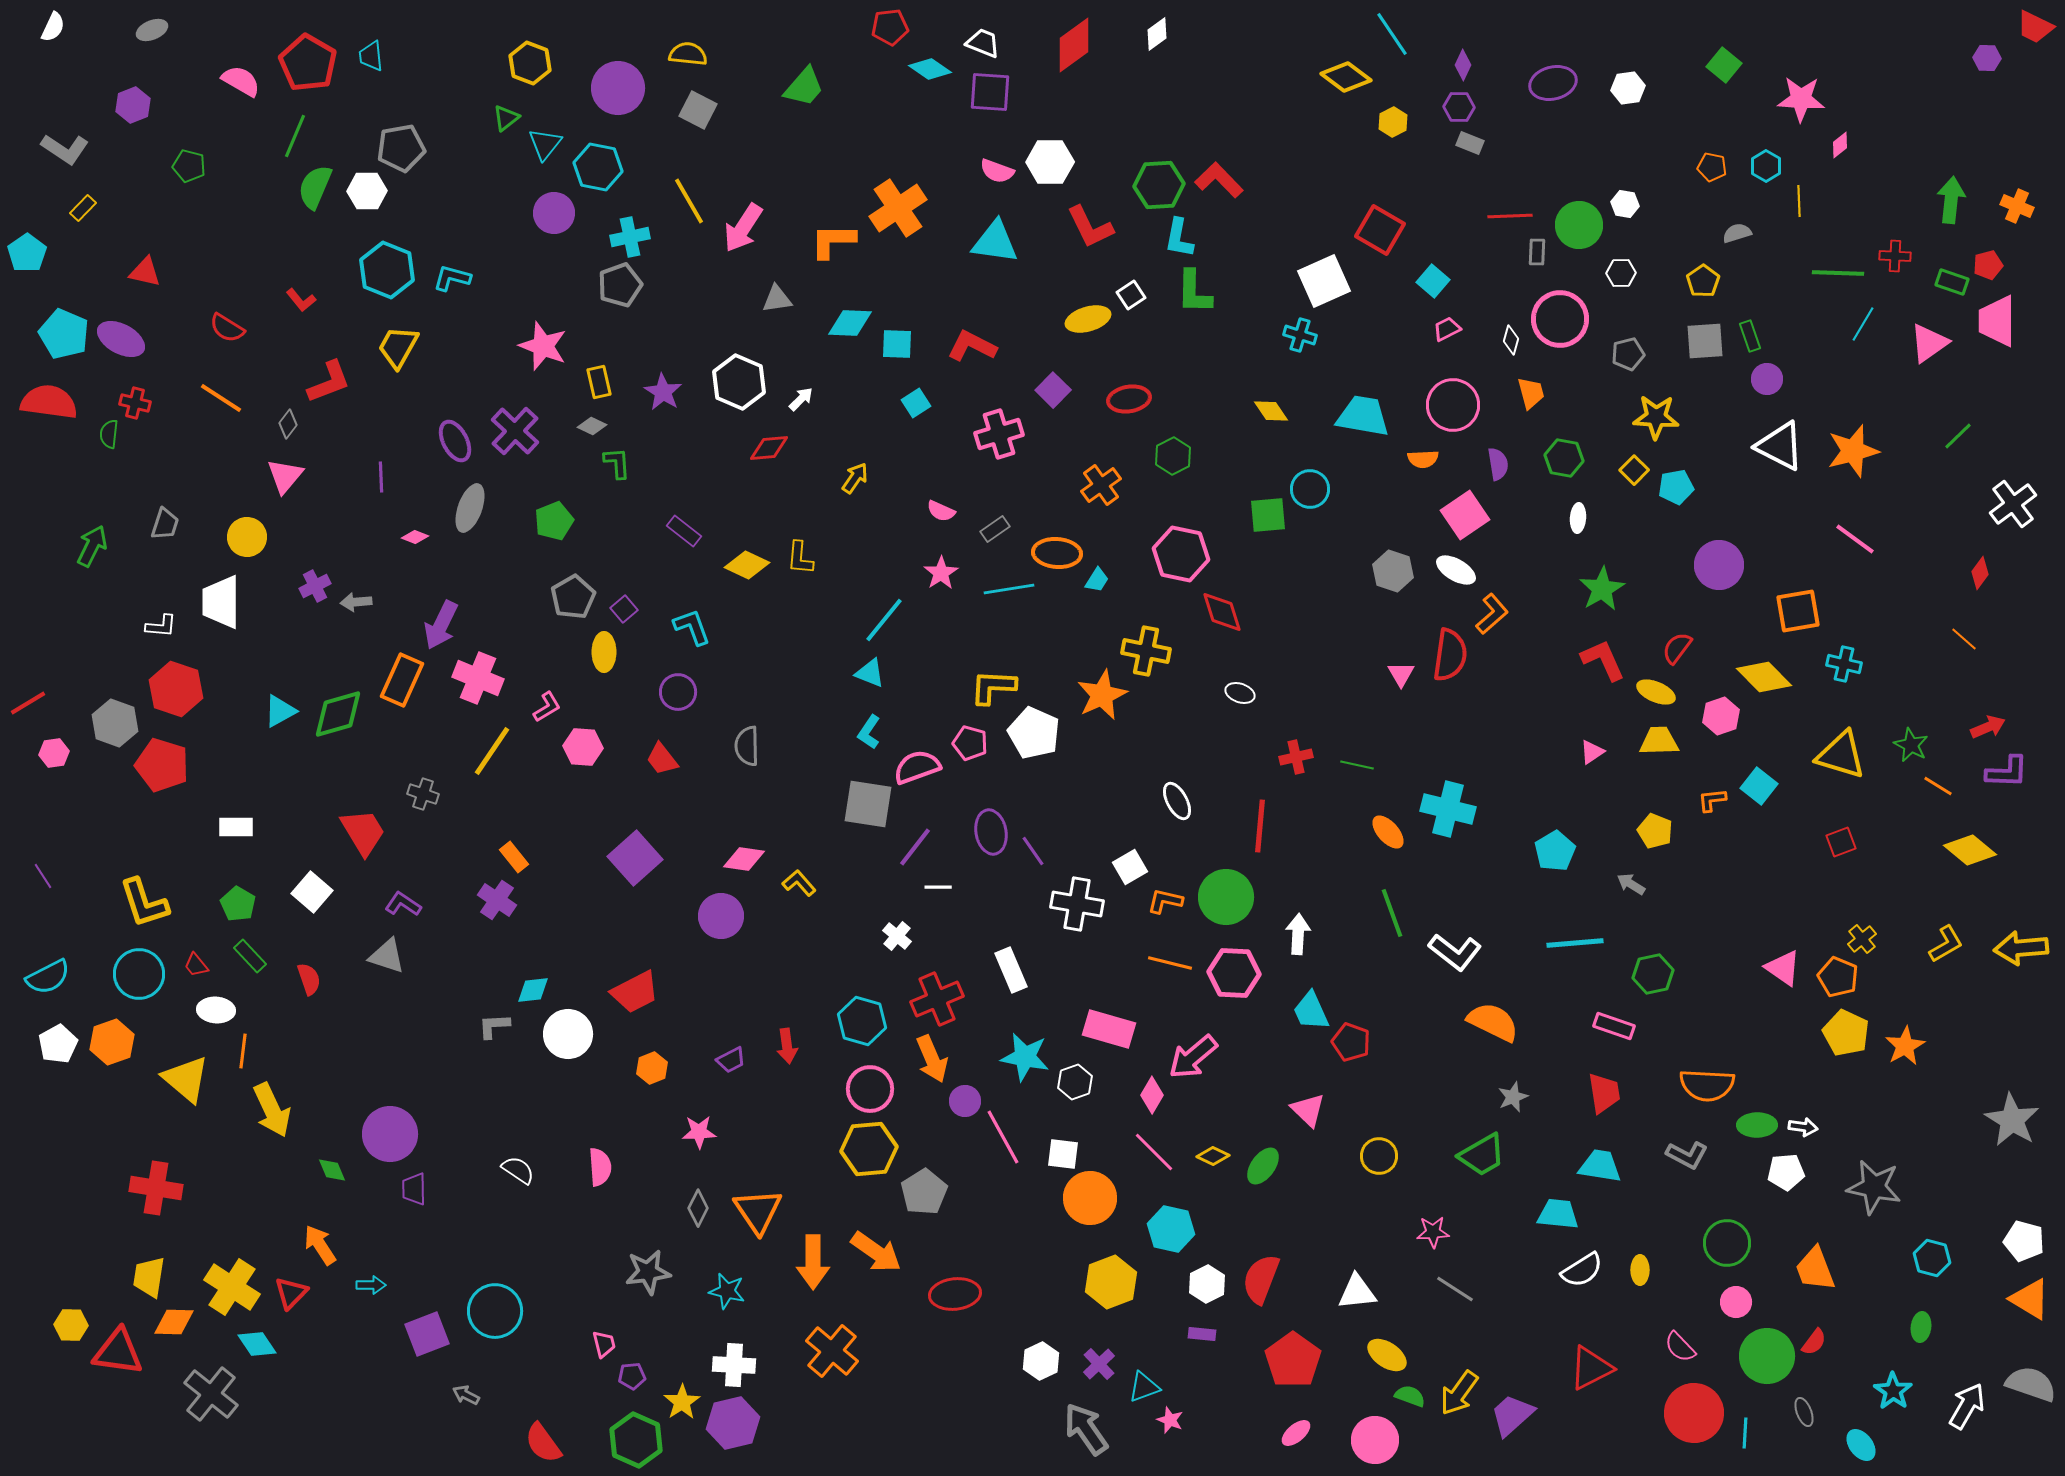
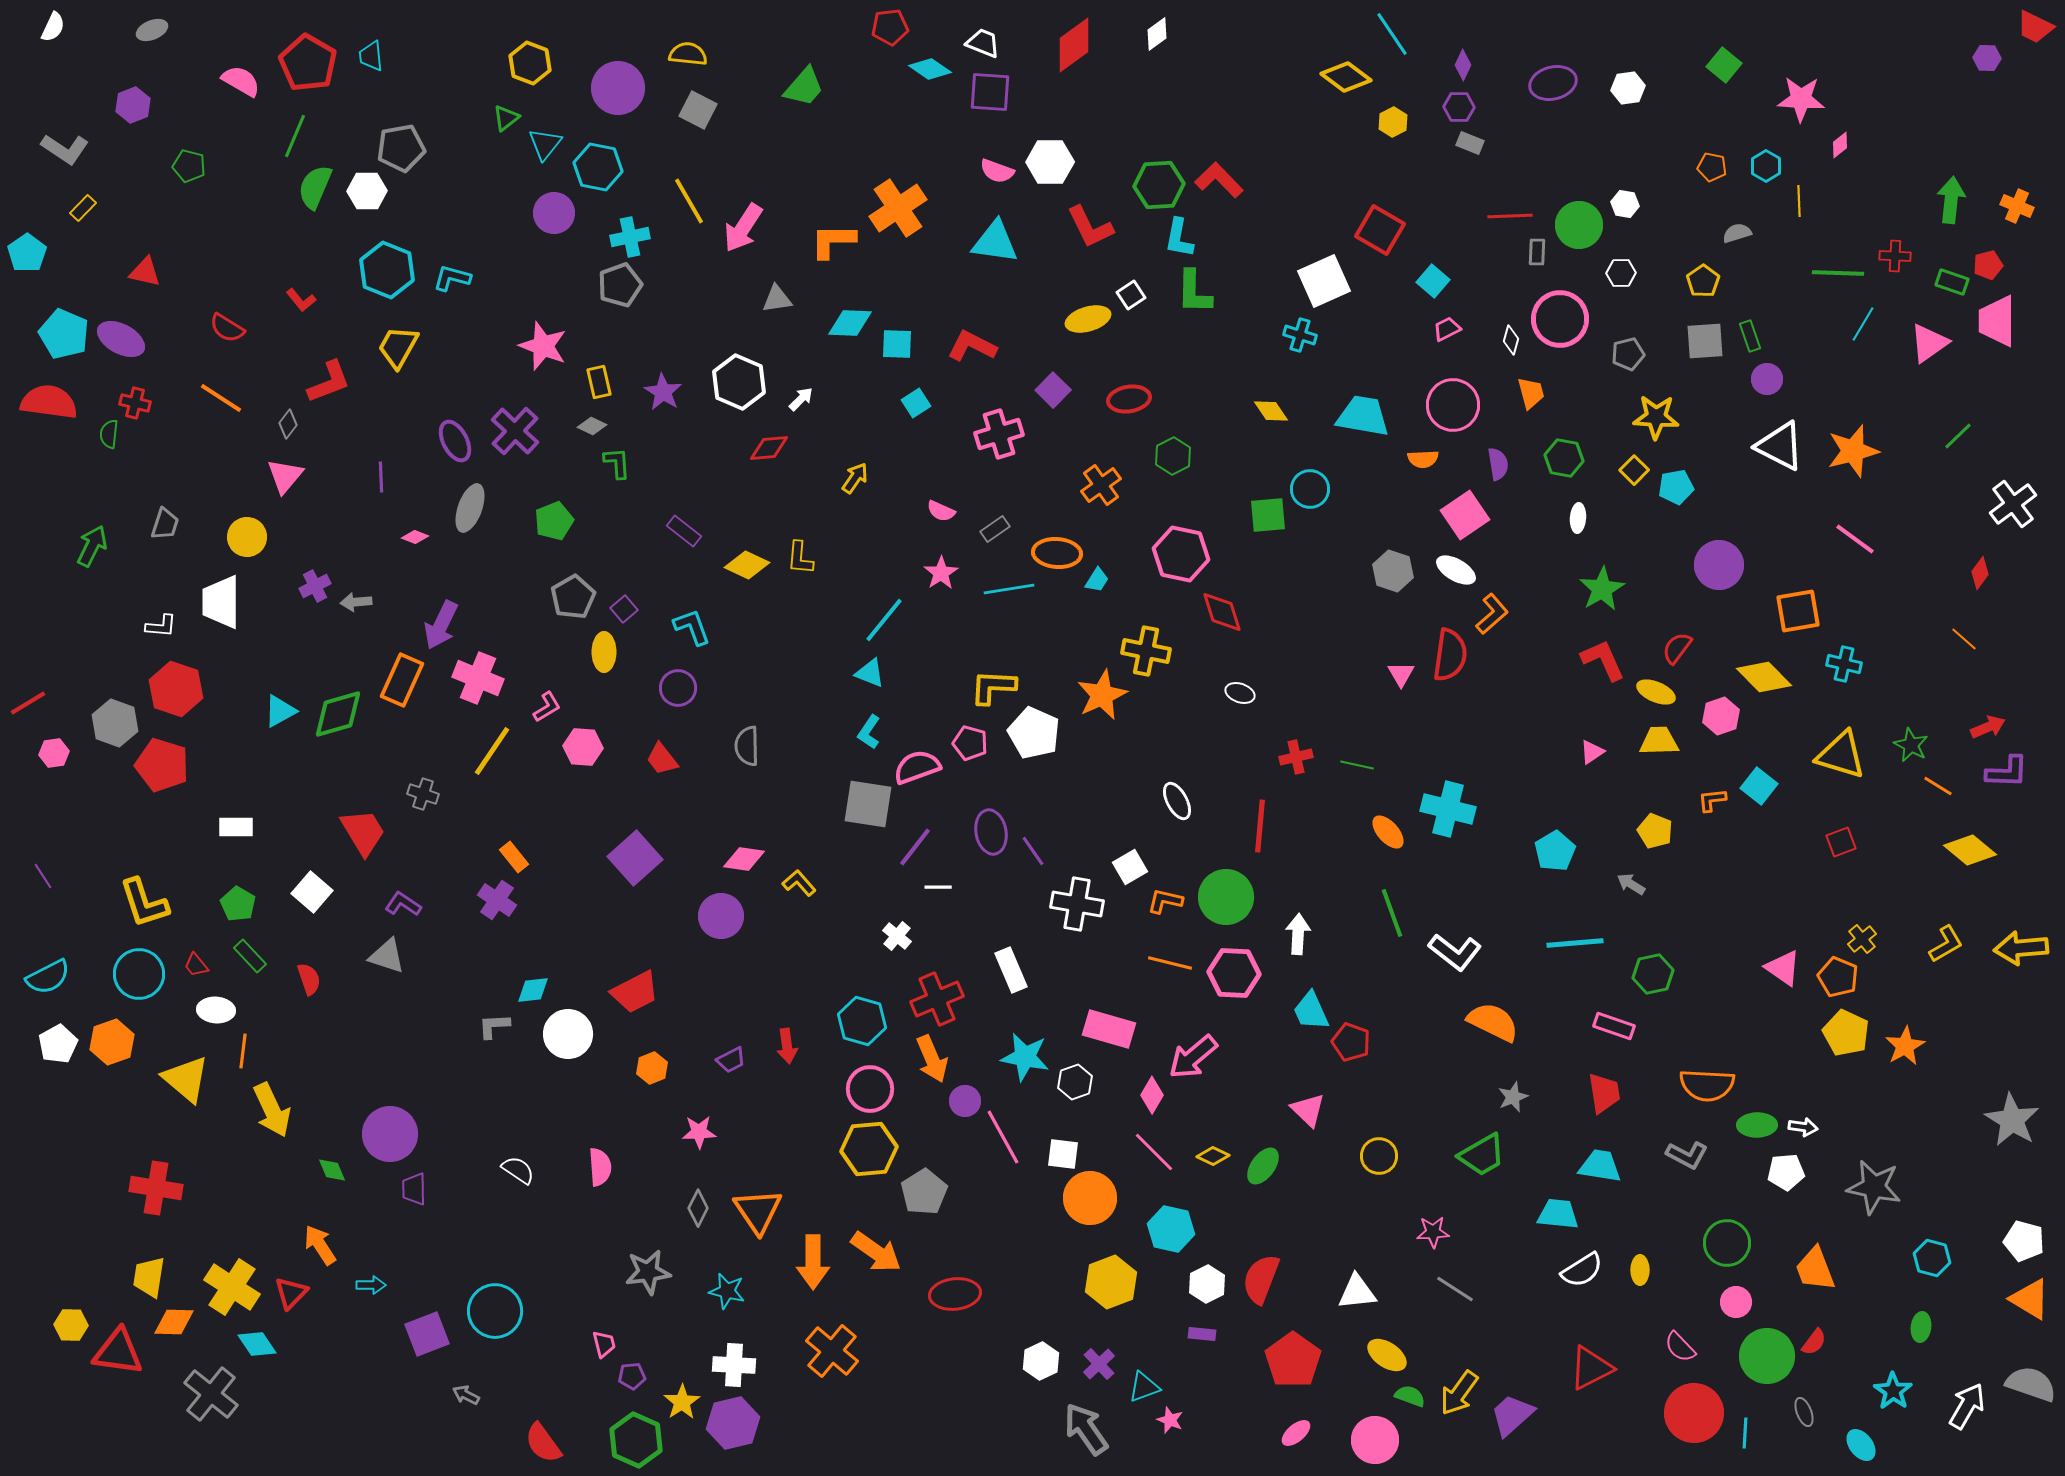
purple circle at (678, 692): moved 4 px up
